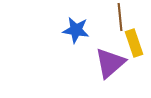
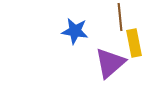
blue star: moved 1 px left, 1 px down
yellow rectangle: rotated 8 degrees clockwise
